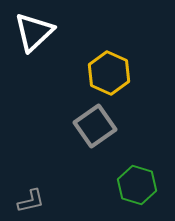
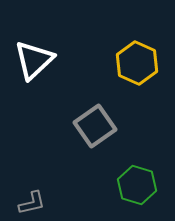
white triangle: moved 28 px down
yellow hexagon: moved 28 px right, 10 px up
gray L-shape: moved 1 px right, 2 px down
